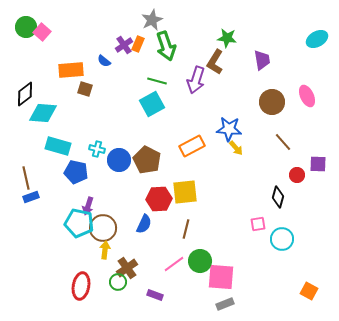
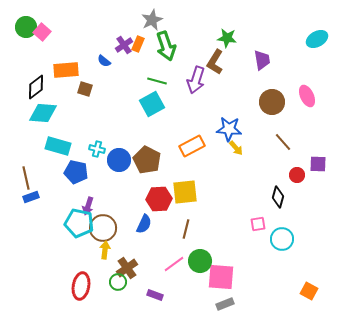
orange rectangle at (71, 70): moved 5 px left
black diamond at (25, 94): moved 11 px right, 7 px up
